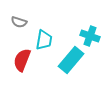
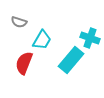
cyan cross: moved 2 px down
cyan trapezoid: moved 2 px left; rotated 20 degrees clockwise
red semicircle: moved 2 px right, 3 px down
